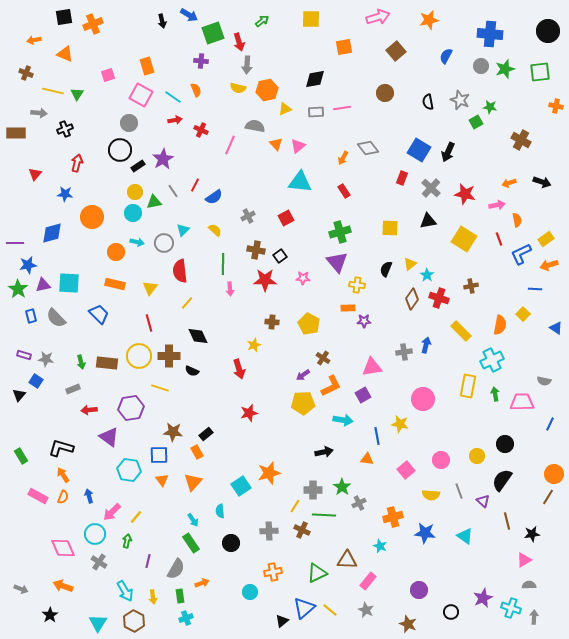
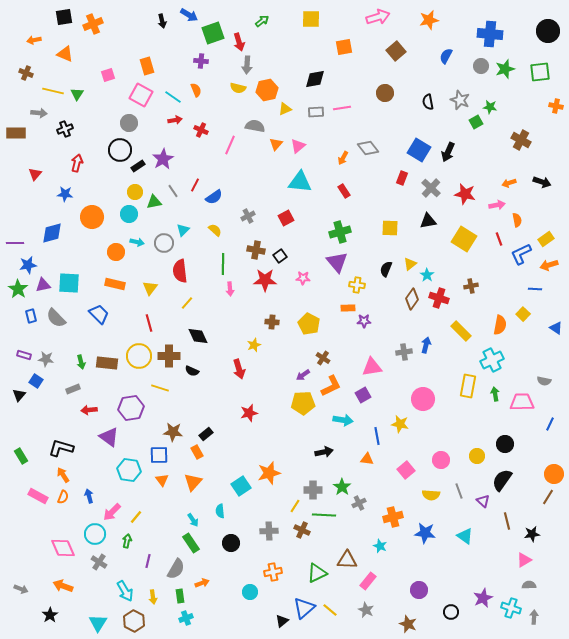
orange triangle at (276, 144): rotated 24 degrees clockwise
cyan circle at (133, 213): moved 4 px left, 1 px down
